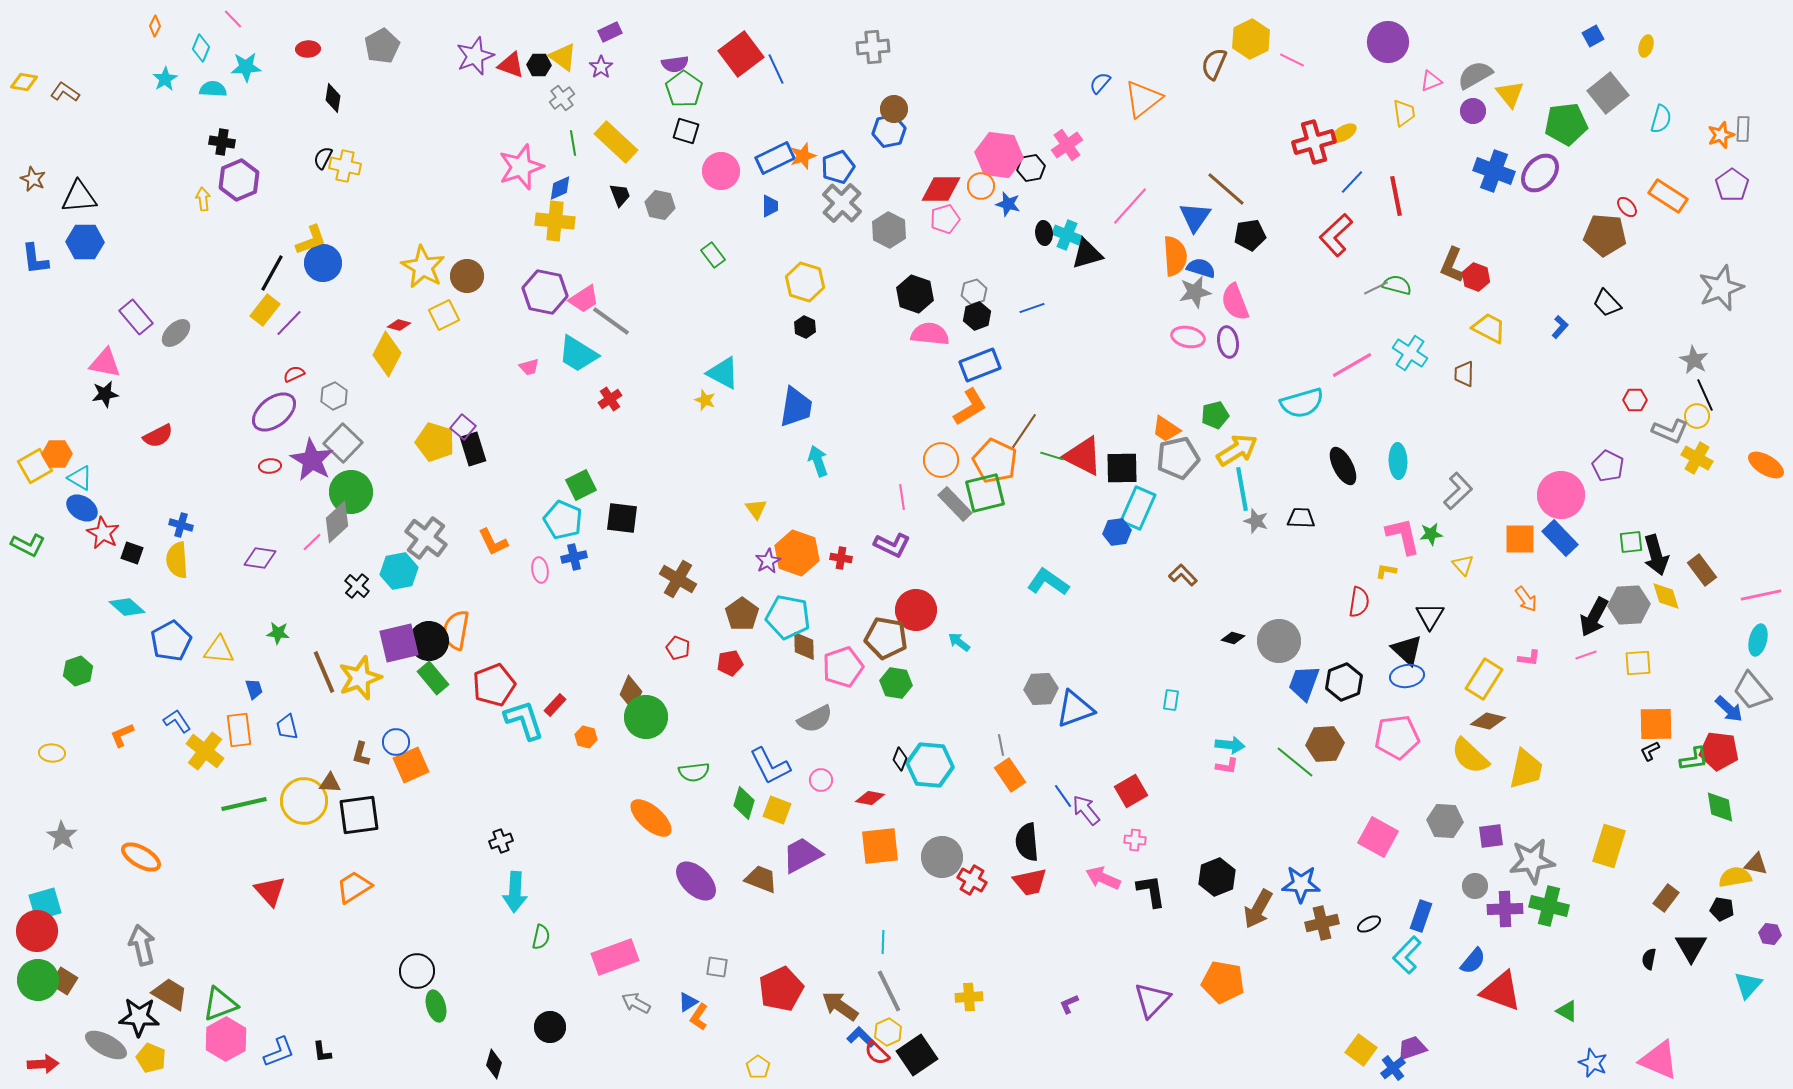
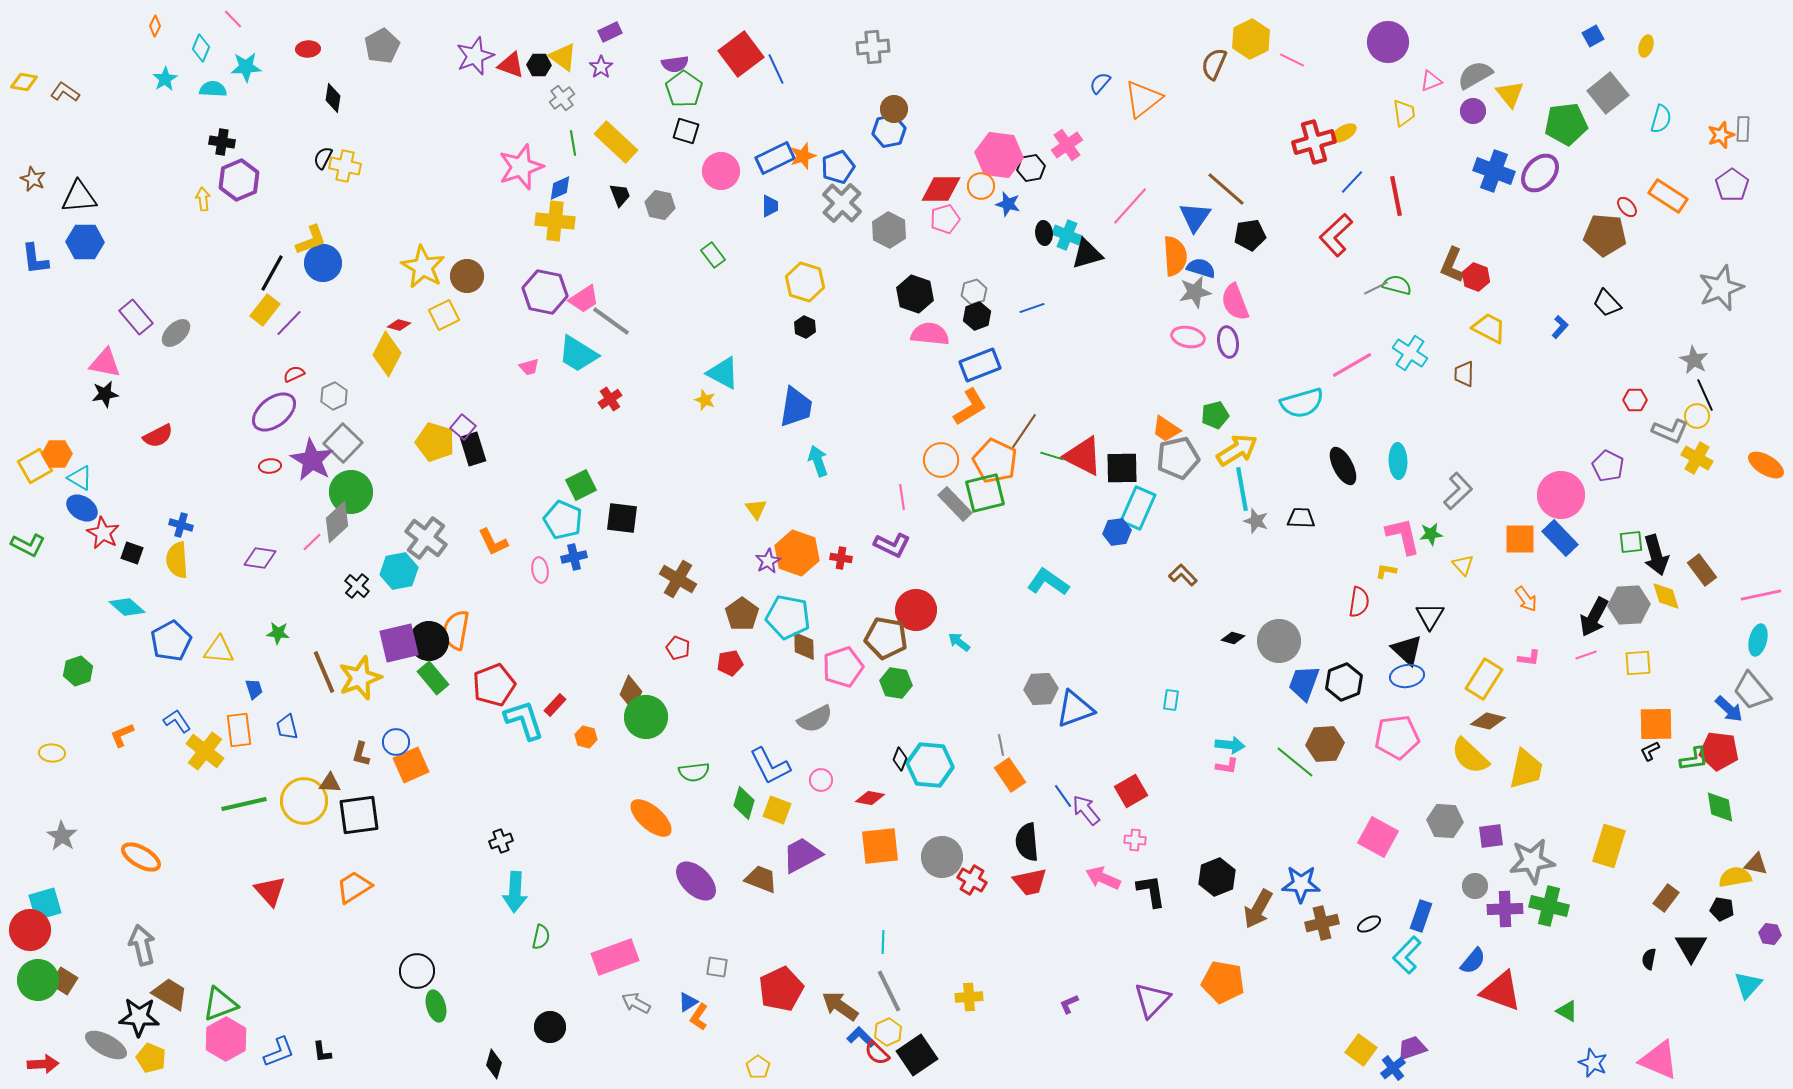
red circle at (37, 931): moved 7 px left, 1 px up
